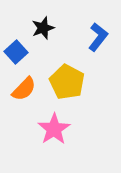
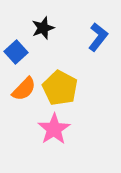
yellow pentagon: moved 7 px left, 6 px down
